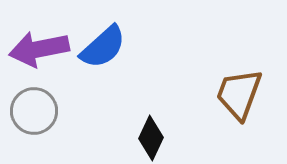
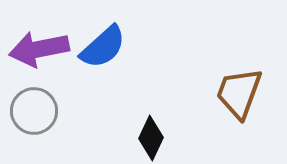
brown trapezoid: moved 1 px up
